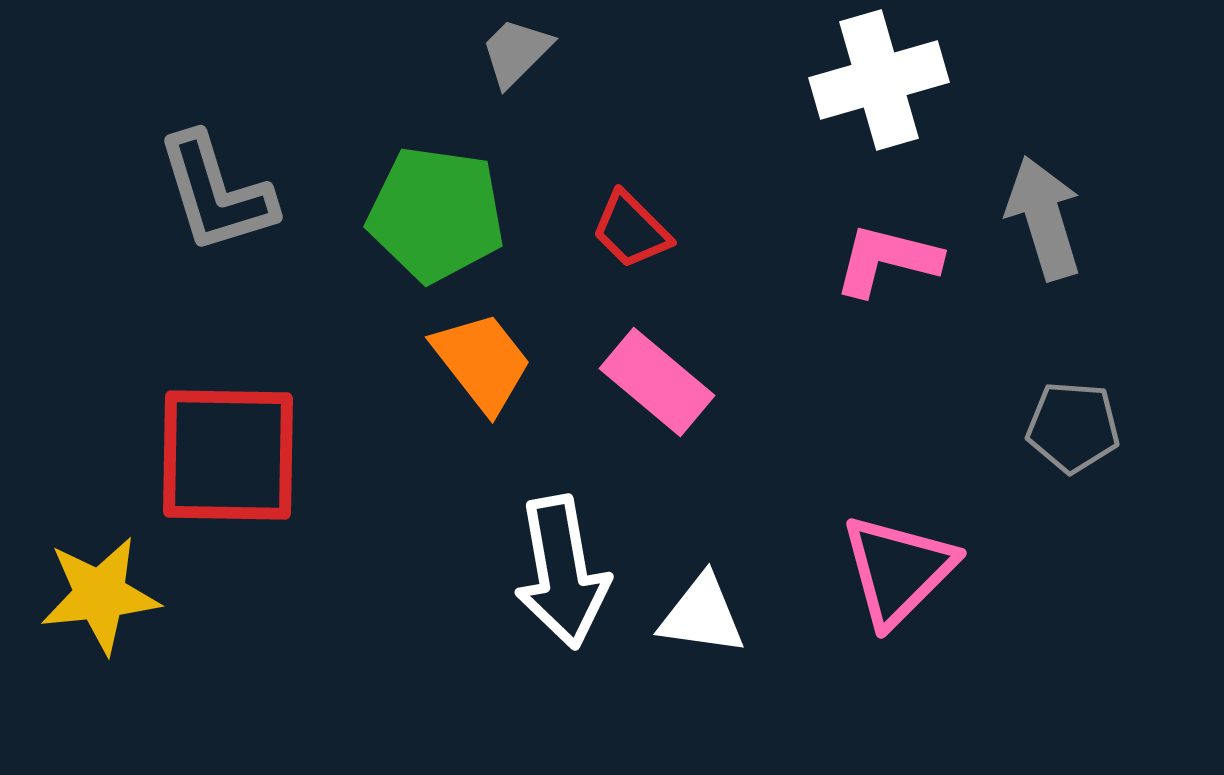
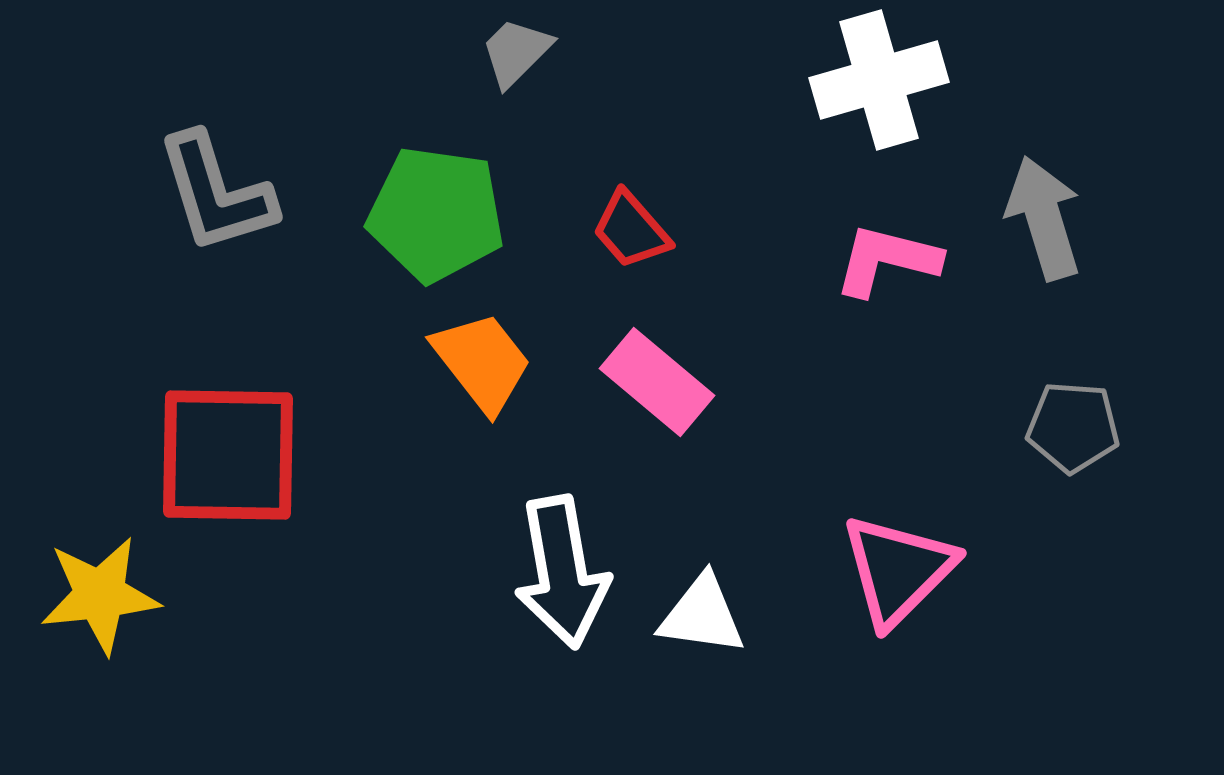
red trapezoid: rotated 4 degrees clockwise
